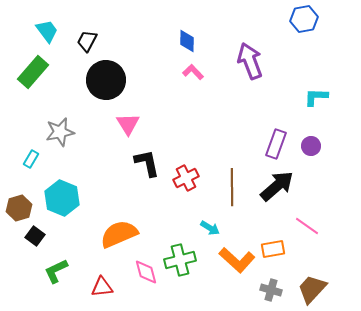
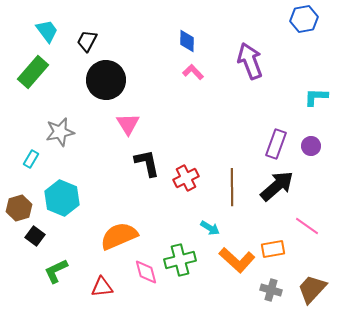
orange semicircle: moved 2 px down
